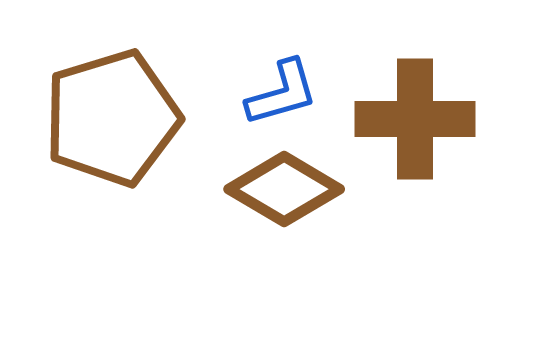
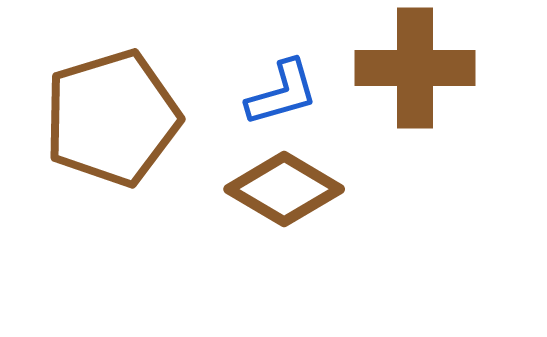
brown cross: moved 51 px up
